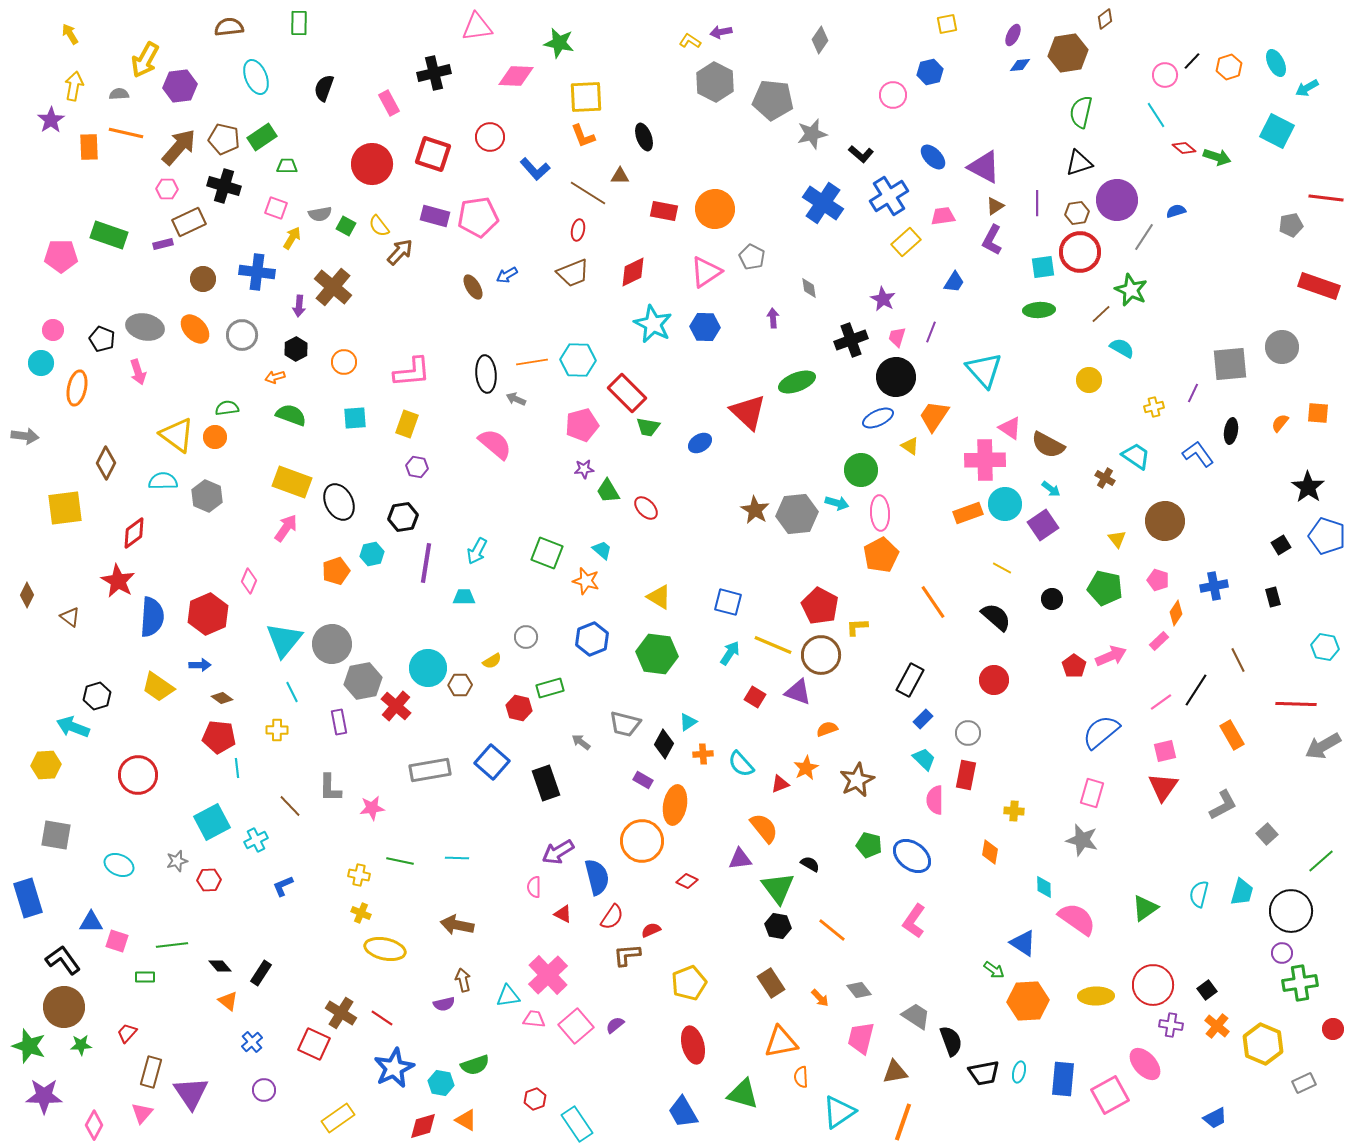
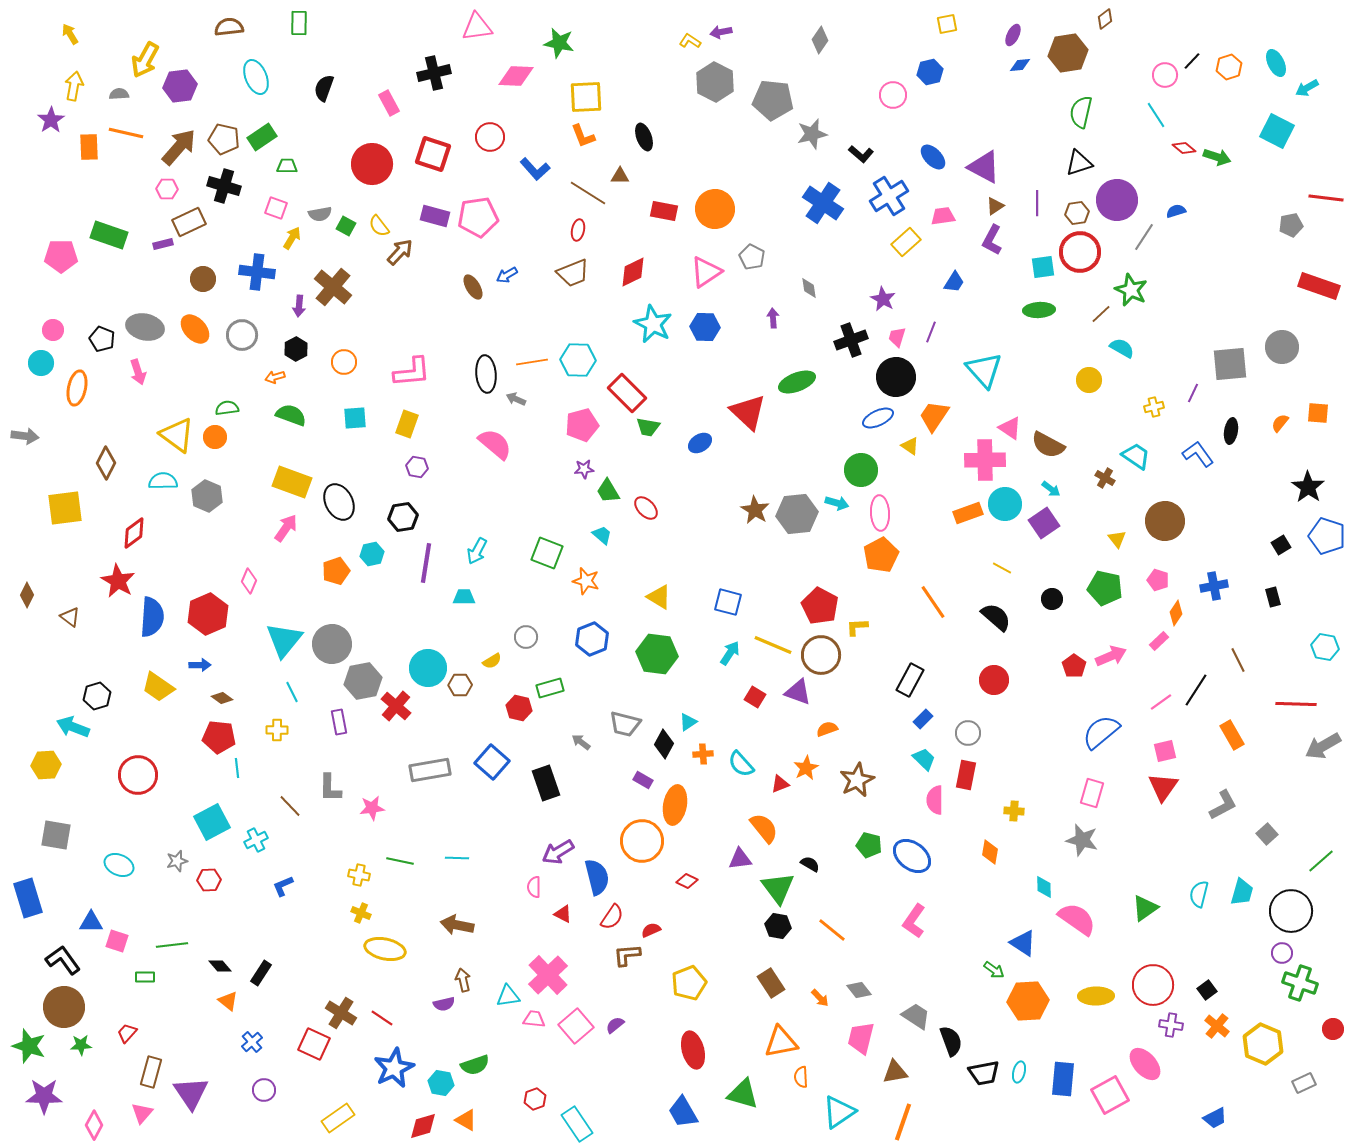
purple square at (1043, 525): moved 1 px right, 2 px up
cyan trapezoid at (602, 550): moved 15 px up
green cross at (1300, 983): rotated 28 degrees clockwise
red ellipse at (693, 1045): moved 5 px down
